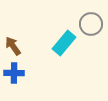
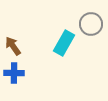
cyan rectangle: rotated 10 degrees counterclockwise
